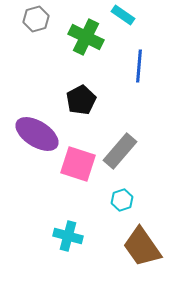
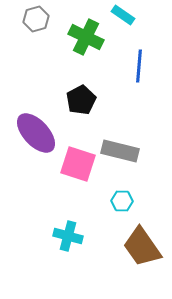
purple ellipse: moved 1 px left, 1 px up; rotated 15 degrees clockwise
gray rectangle: rotated 63 degrees clockwise
cyan hexagon: moved 1 px down; rotated 20 degrees clockwise
